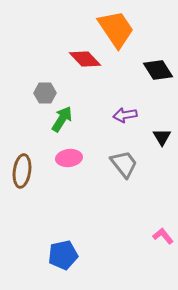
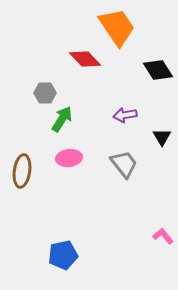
orange trapezoid: moved 1 px right, 2 px up
